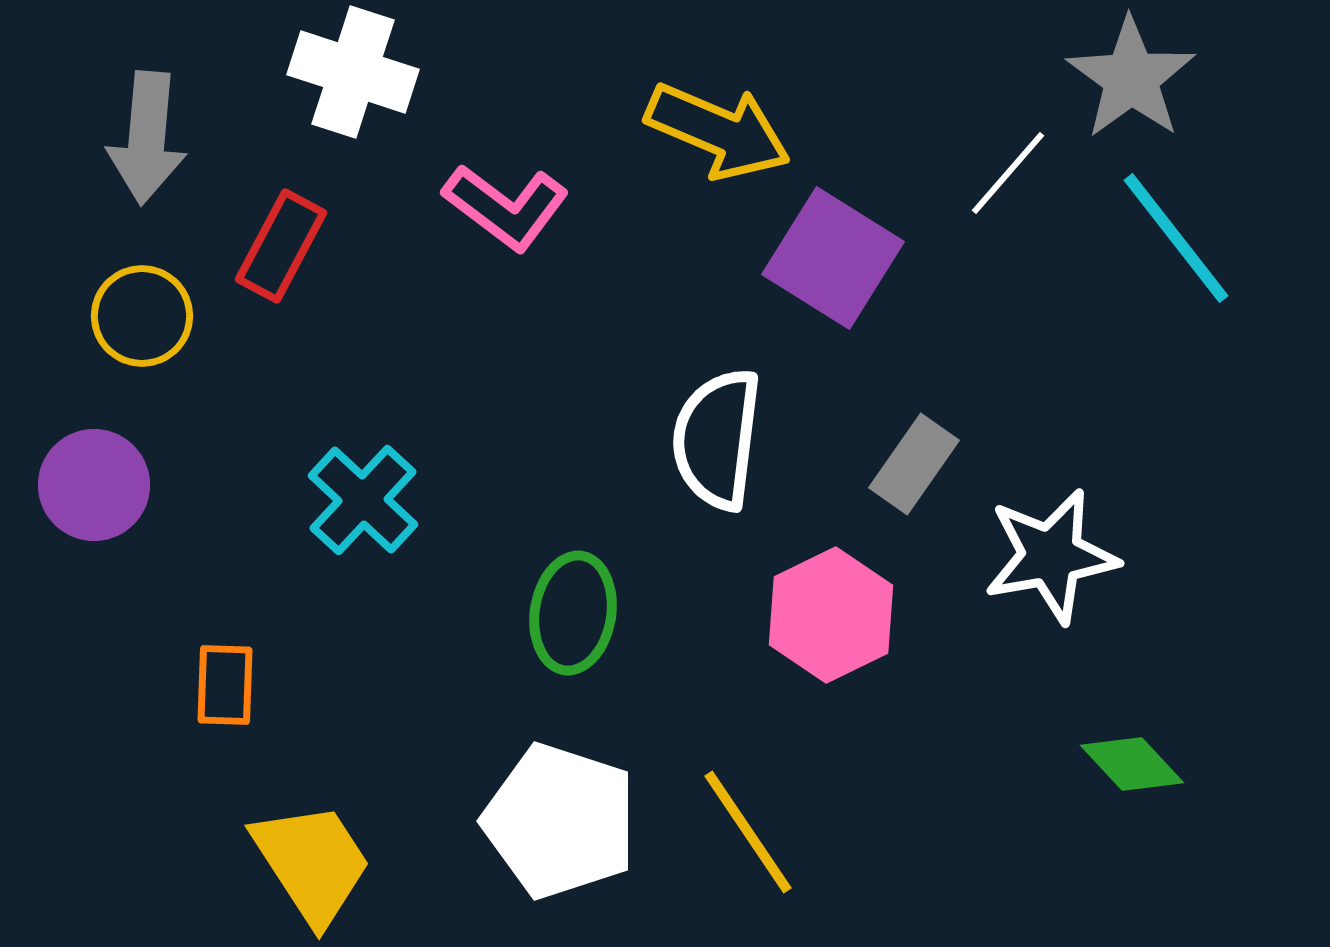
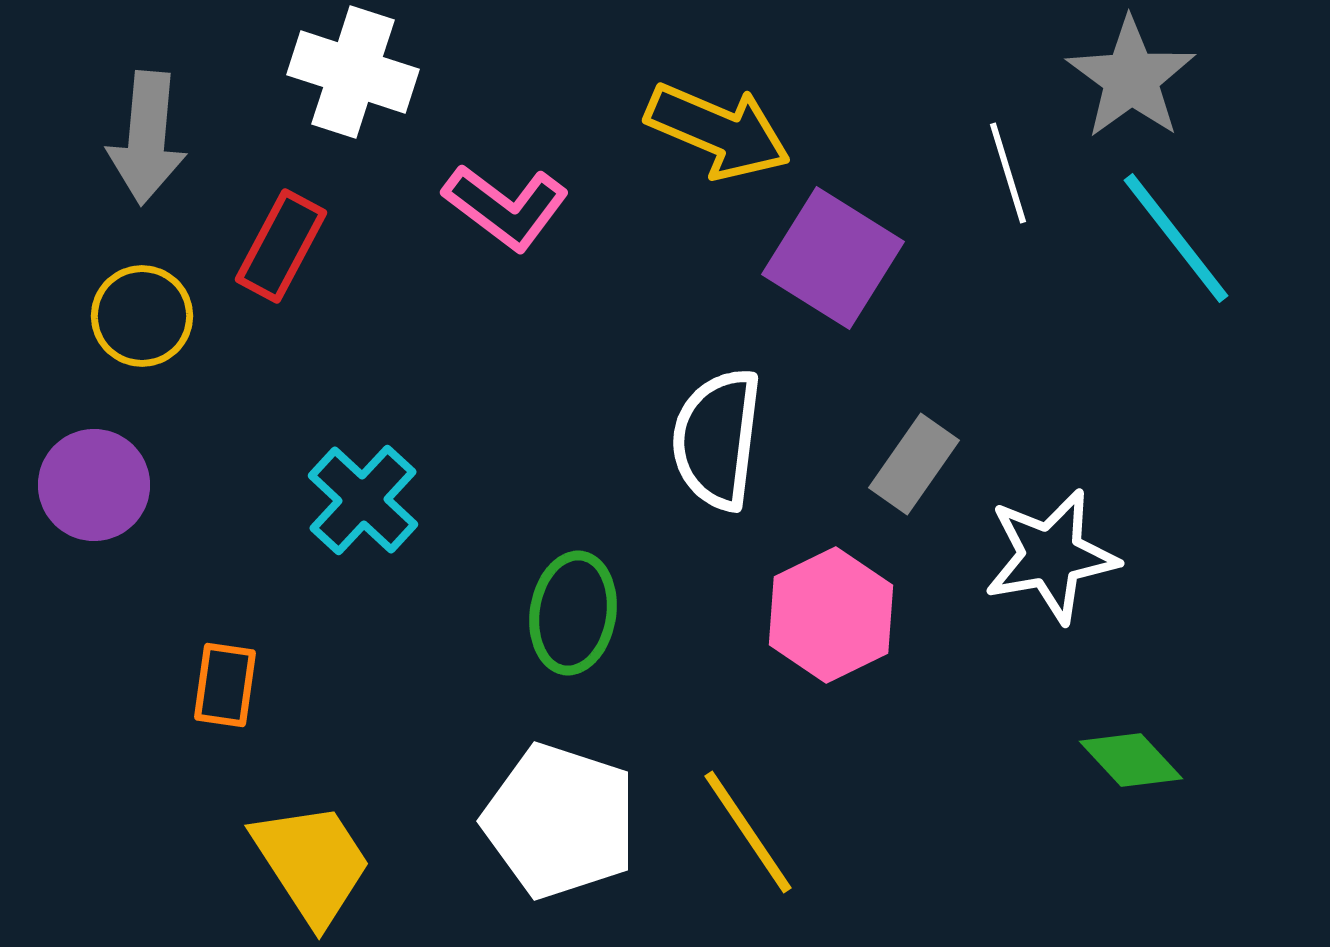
white line: rotated 58 degrees counterclockwise
orange rectangle: rotated 6 degrees clockwise
green diamond: moved 1 px left, 4 px up
